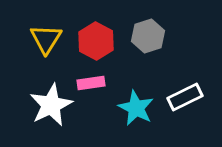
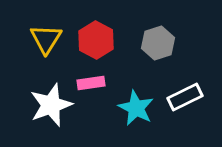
gray hexagon: moved 10 px right, 7 px down
red hexagon: moved 1 px up
white star: rotated 6 degrees clockwise
